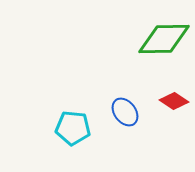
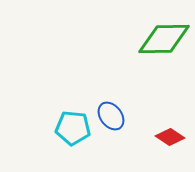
red diamond: moved 4 px left, 36 px down
blue ellipse: moved 14 px left, 4 px down
